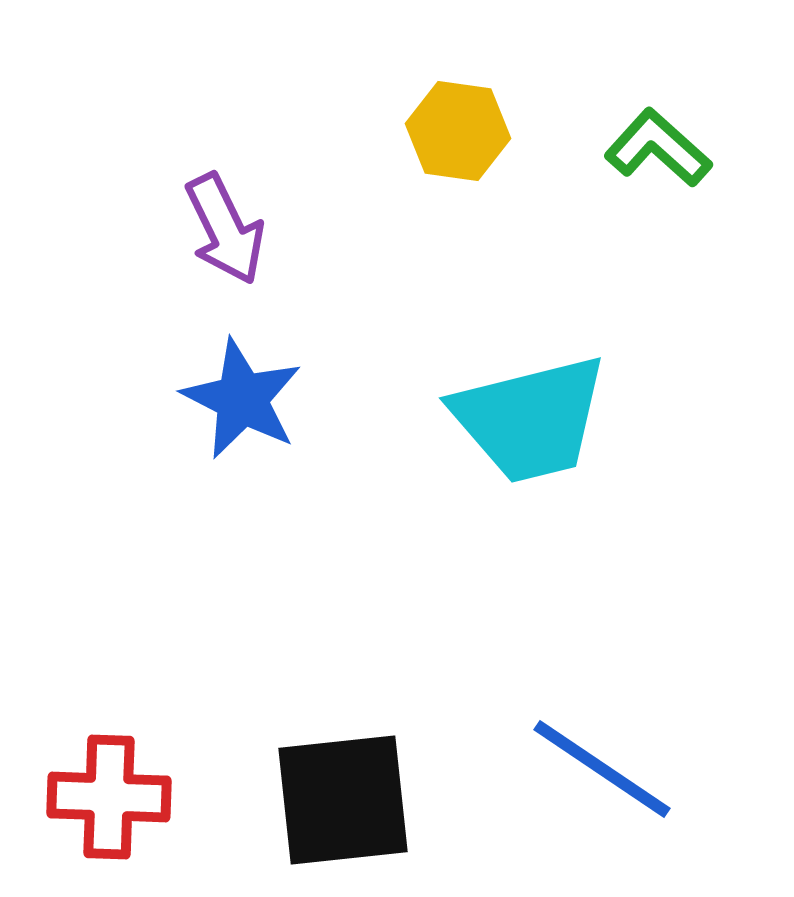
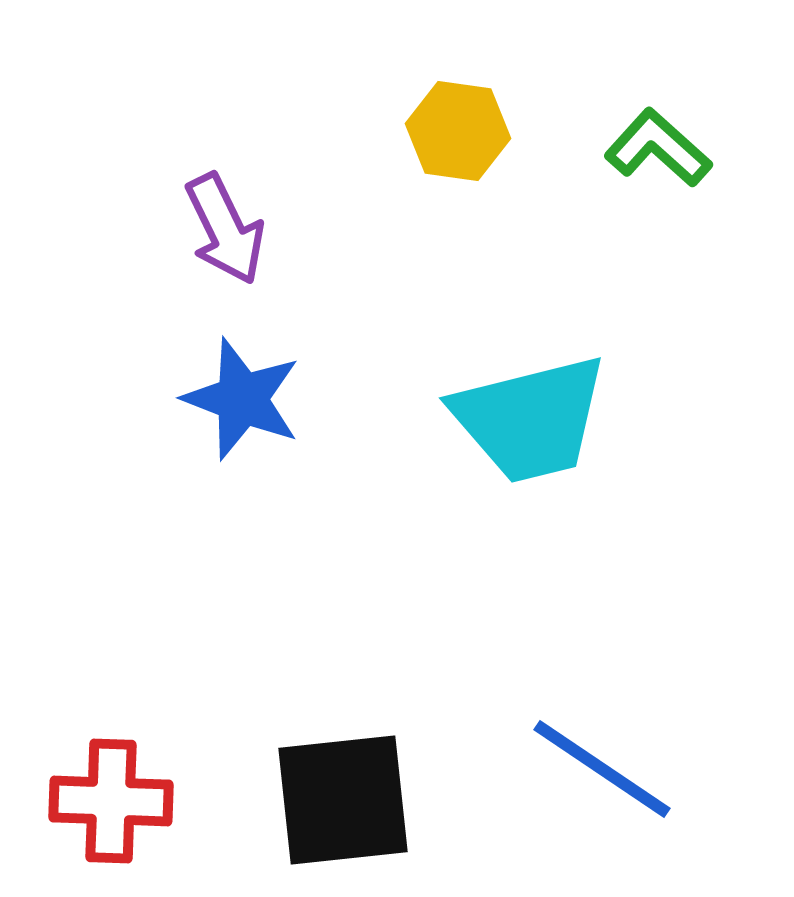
blue star: rotated 6 degrees counterclockwise
red cross: moved 2 px right, 4 px down
